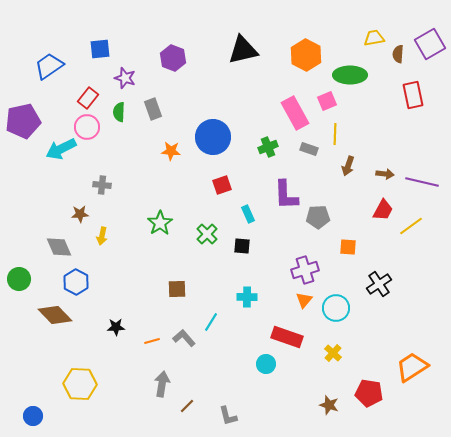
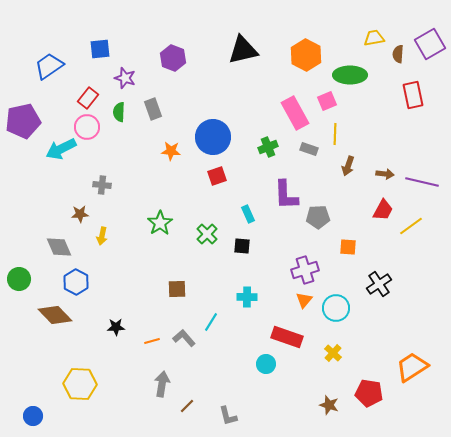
red square at (222, 185): moved 5 px left, 9 px up
